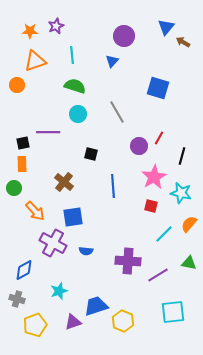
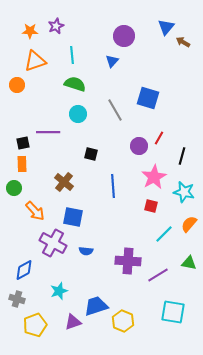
green semicircle at (75, 86): moved 2 px up
blue square at (158, 88): moved 10 px left, 10 px down
gray line at (117, 112): moved 2 px left, 2 px up
cyan star at (181, 193): moved 3 px right, 1 px up
blue square at (73, 217): rotated 20 degrees clockwise
cyan square at (173, 312): rotated 15 degrees clockwise
